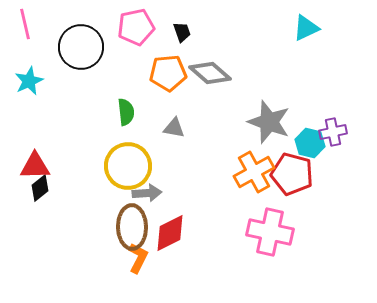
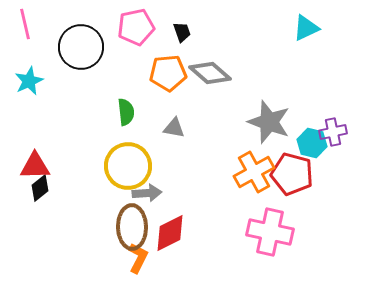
cyan hexagon: moved 2 px right
